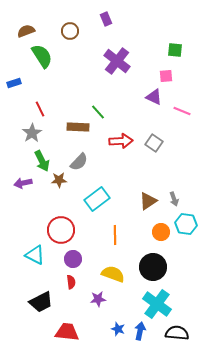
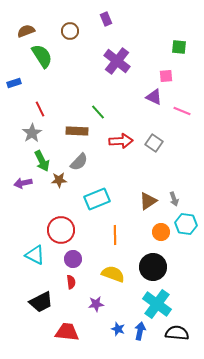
green square: moved 4 px right, 3 px up
brown rectangle: moved 1 px left, 4 px down
cyan rectangle: rotated 15 degrees clockwise
purple star: moved 2 px left, 5 px down
